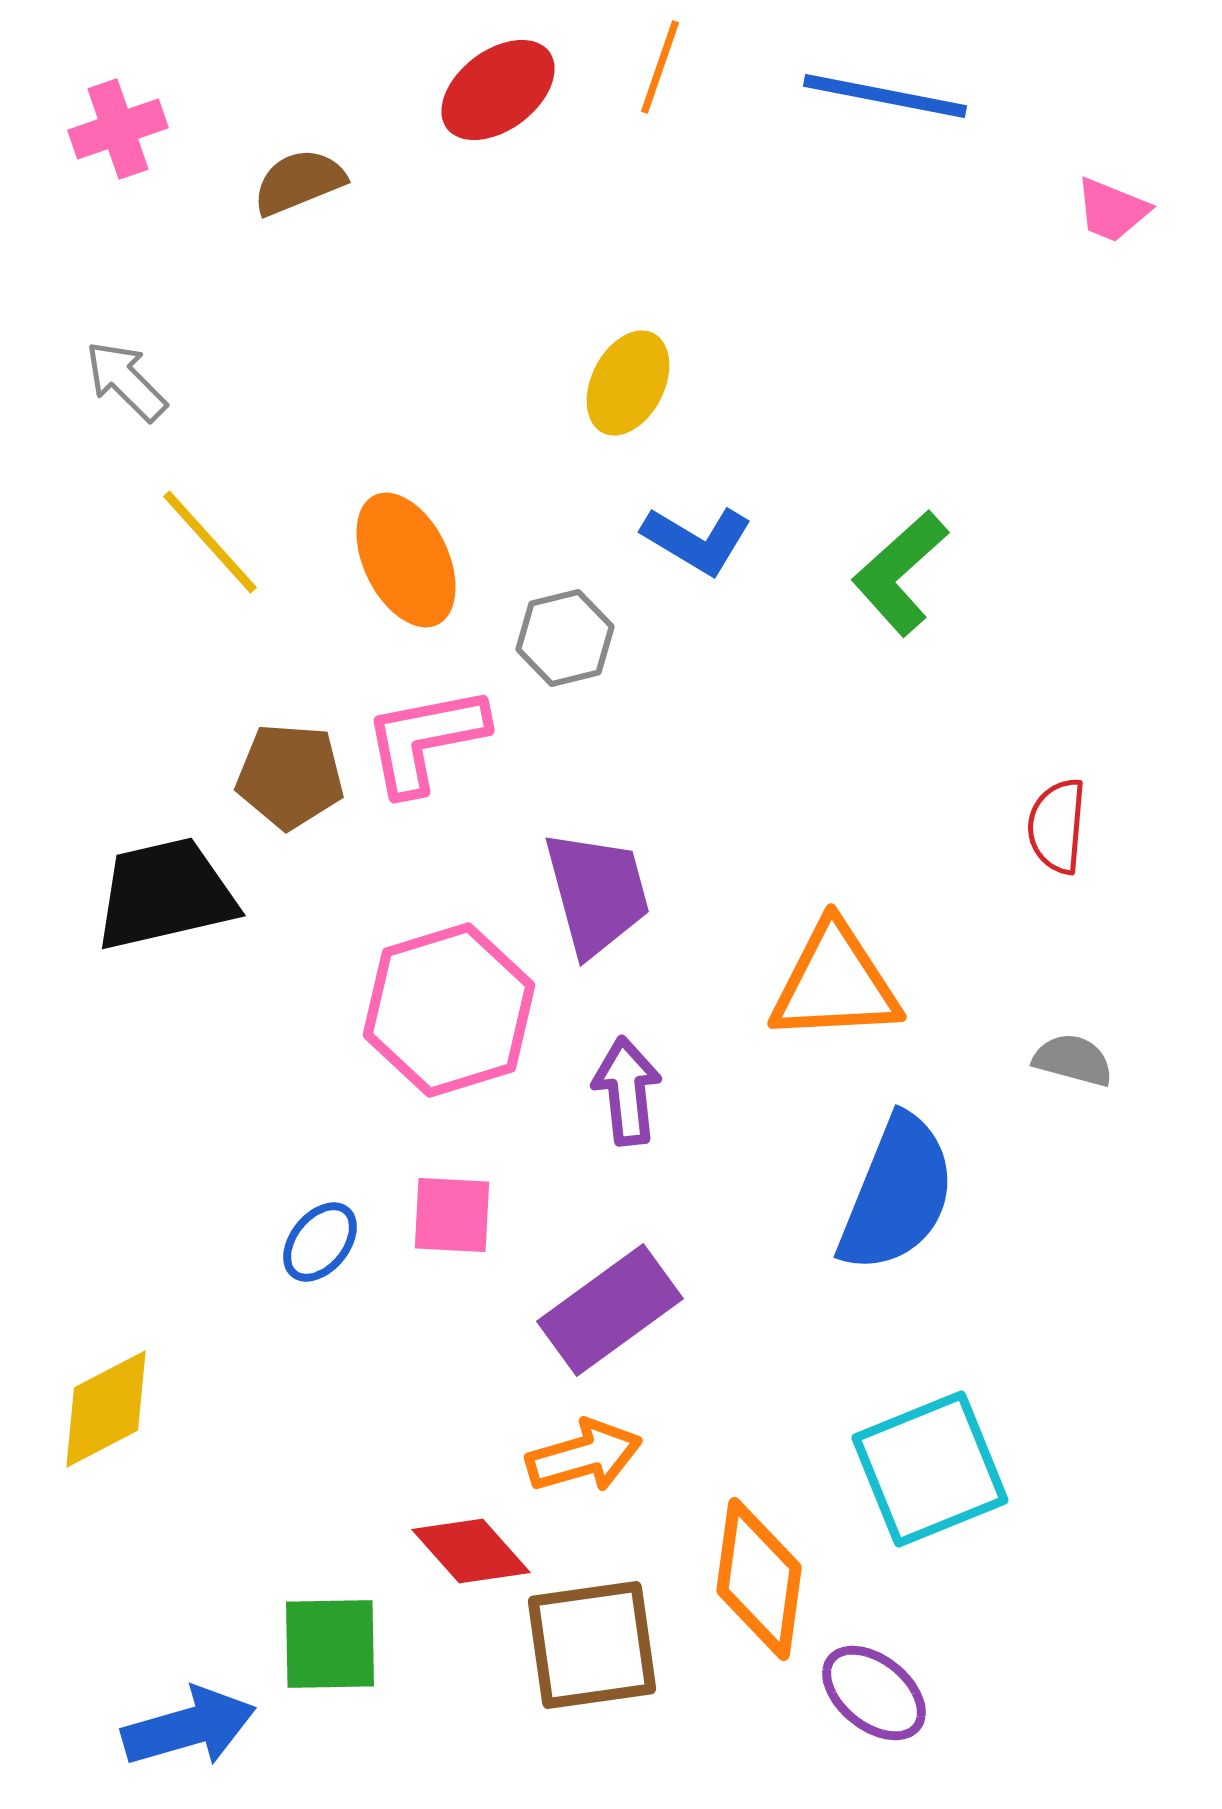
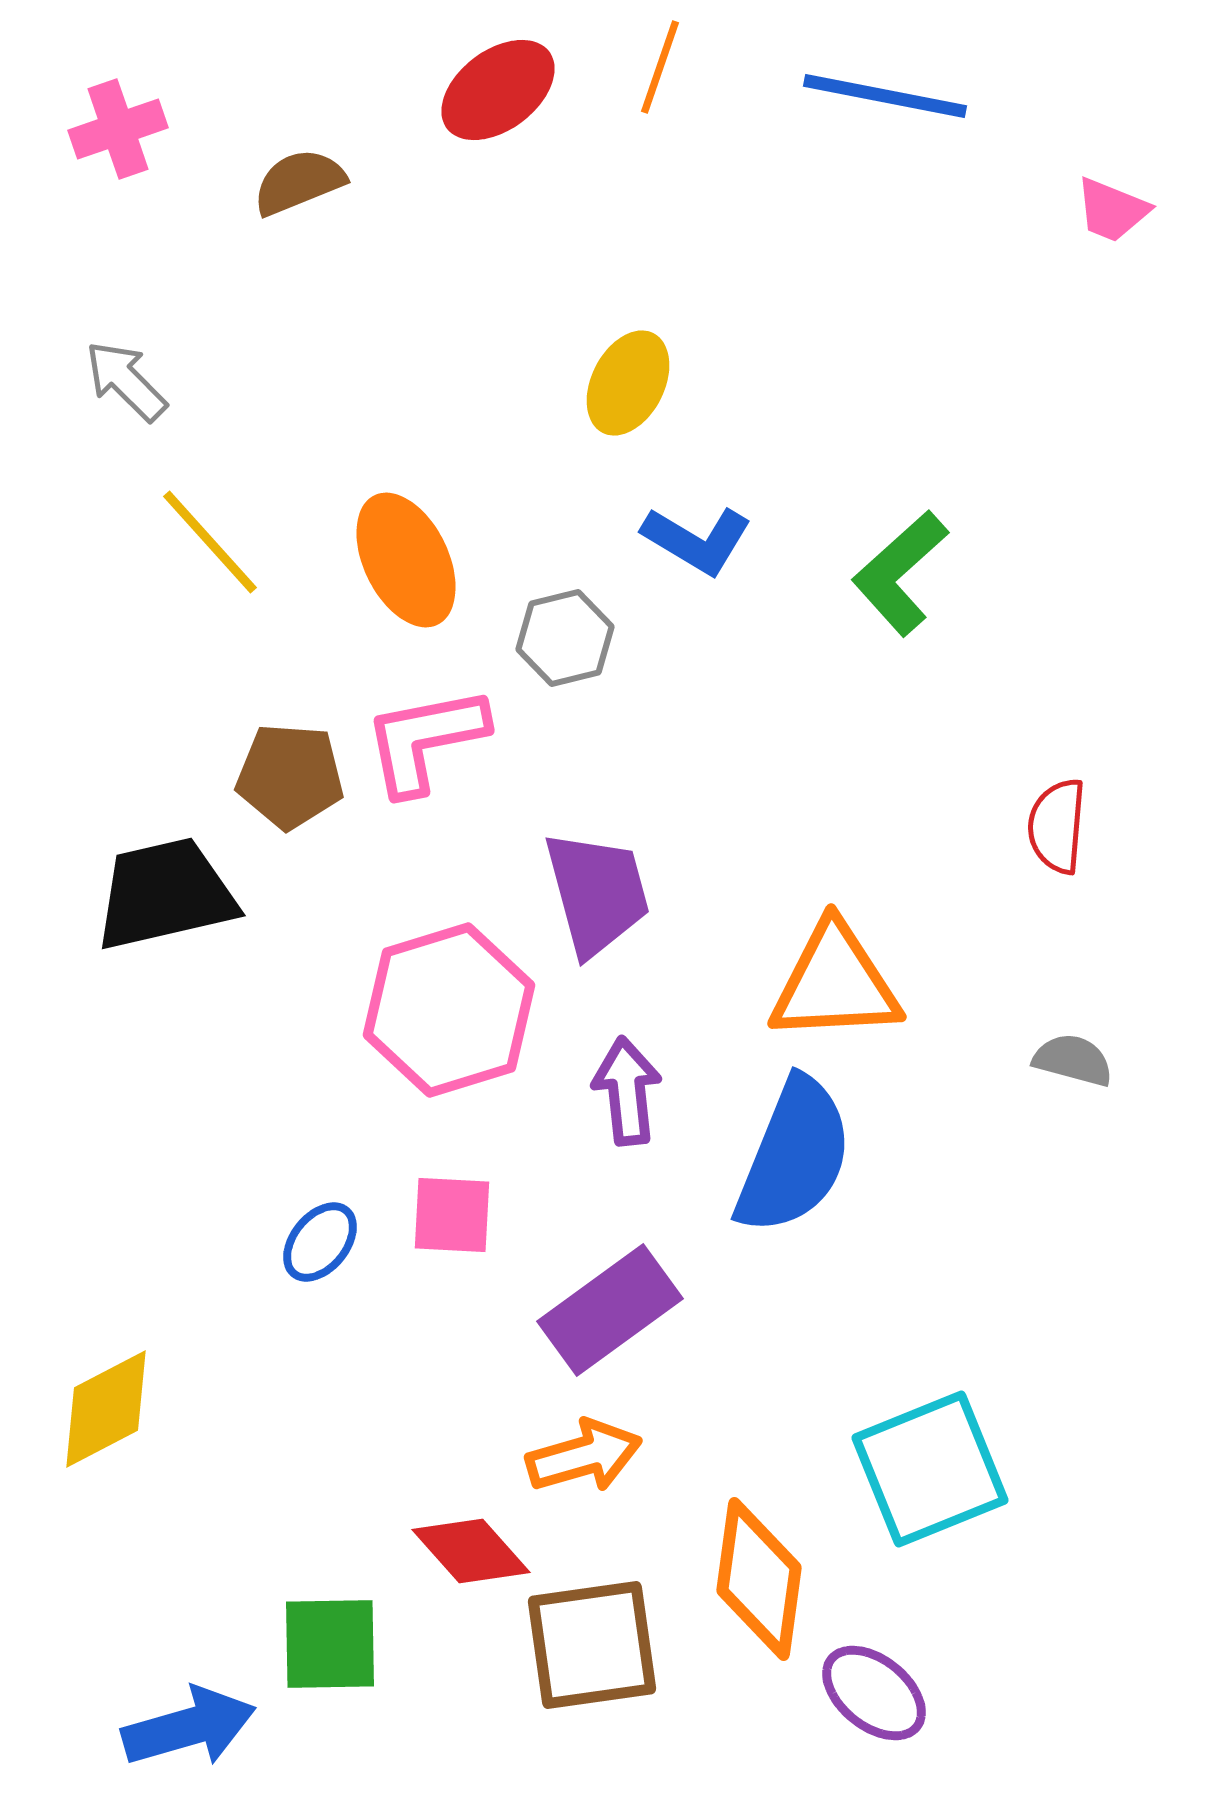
blue semicircle: moved 103 px left, 38 px up
